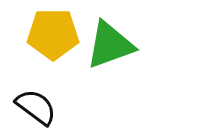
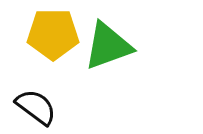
green triangle: moved 2 px left, 1 px down
